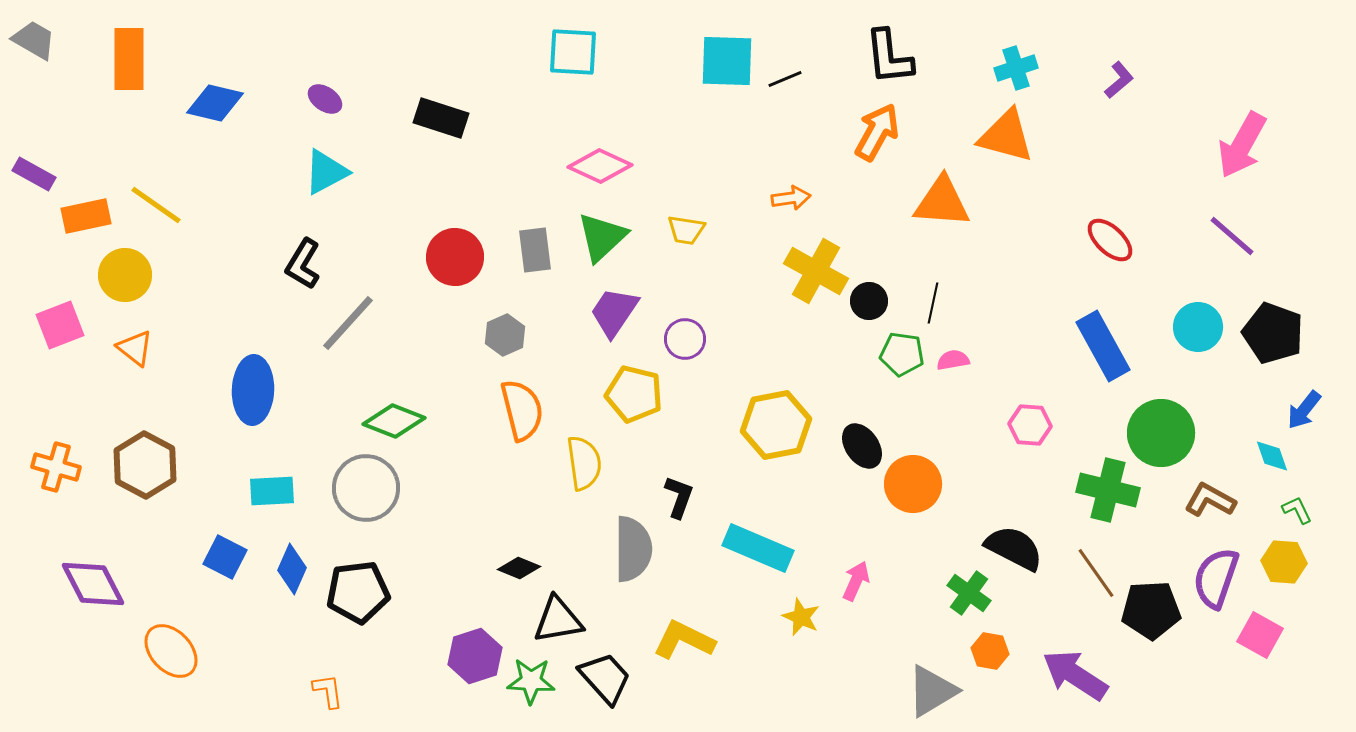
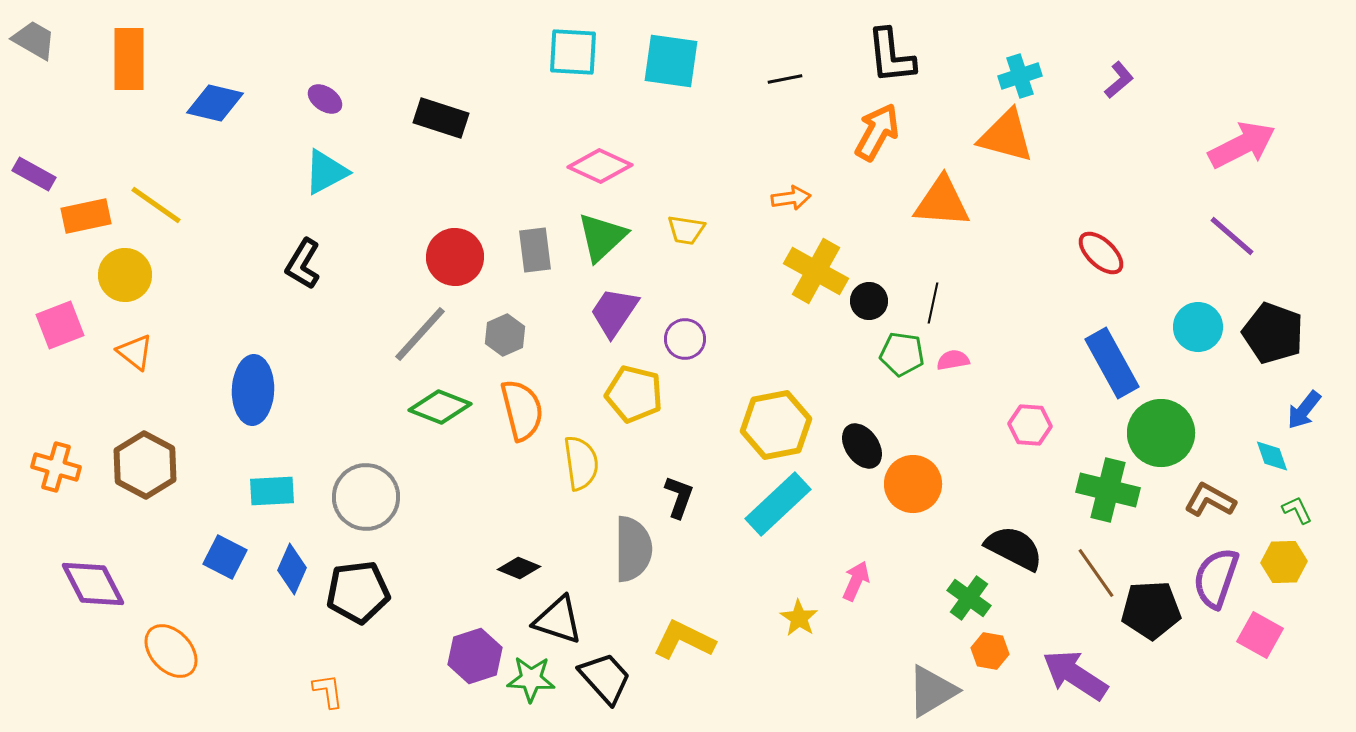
black L-shape at (889, 57): moved 2 px right, 1 px up
cyan square at (727, 61): moved 56 px left; rotated 6 degrees clockwise
cyan cross at (1016, 68): moved 4 px right, 8 px down
black line at (785, 79): rotated 12 degrees clockwise
pink arrow at (1242, 145): rotated 146 degrees counterclockwise
red ellipse at (1110, 240): moved 9 px left, 13 px down
gray line at (348, 323): moved 72 px right, 11 px down
blue rectangle at (1103, 346): moved 9 px right, 17 px down
orange triangle at (135, 348): moved 4 px down
green diamond at (394, 421): moved 46 px right, 14 px up
yellow semicircle at (584, 463): moved 3 px left
gray circle at (366, 488): moved 9 px down
cyan rectangle at (758, 548): moved 20 px right, 44 px up; rotated 66 degrees counterclockwise
yellow hexagon at (1284, 562): rotated 6 degrees counterclockwise
green cross at (969, 593): moved 5 px down
yellow star at (801, 617): moved 2 px left, 1 px down; rotated 9 degrees clockwise
black triangle at (558, 620): rotated 28 degrees clockwise
green star at (531, 681): moved 2 px up
